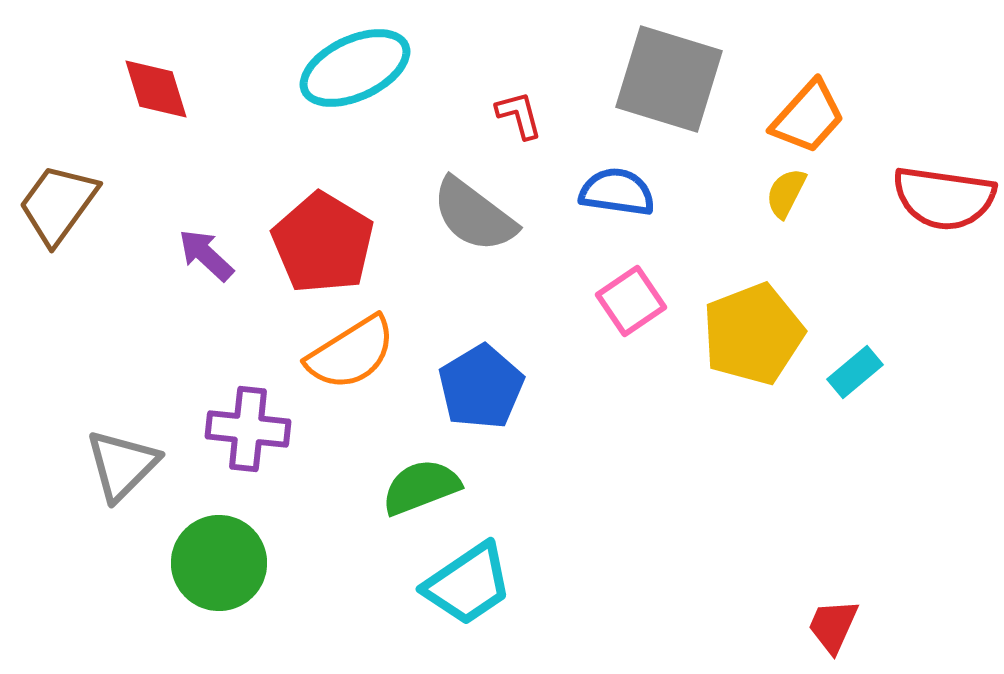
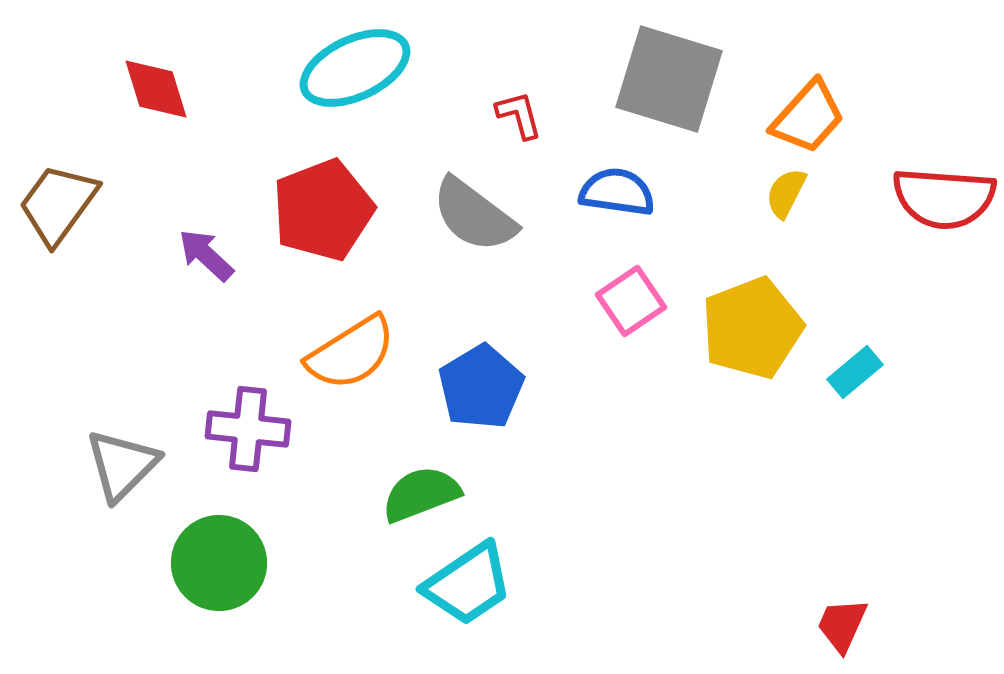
red semicircle: rotated 4 degrees counterclockwise
red pentagon: moved 33 px up; rotated 20 degrees clockwise
yellow pentagon: moved 1 px left, 6 px up
green semicircle: moved 7 px down
red trapezoid: moved 9 px right, 1 px up
